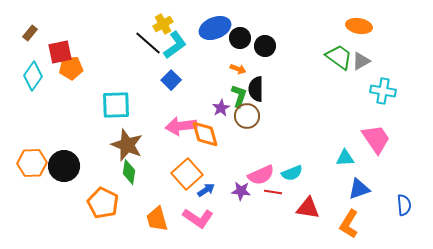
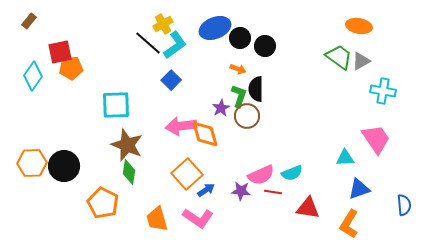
brown rectangle at (30, 33): moved 1 px left, 12 px up
